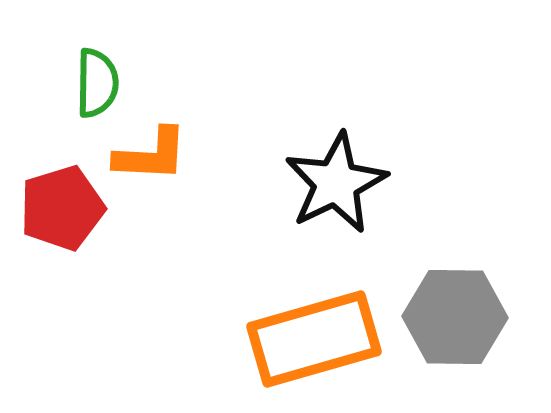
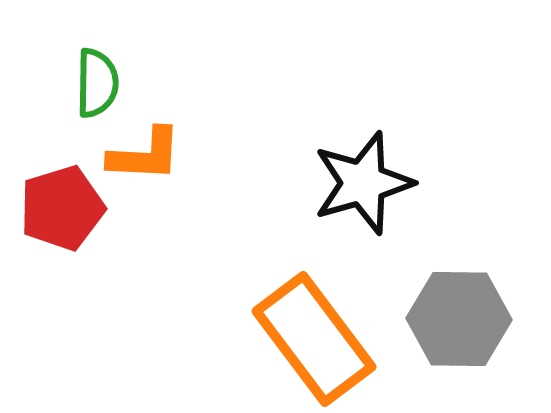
orange L-shape: moved 6 px left
black star: moved 27 px right; rotated 10 degrees clockwise
gray hexagon: moved 4 px right, 2 px down
orange rectangle: rotated 69 degrees clockwise
